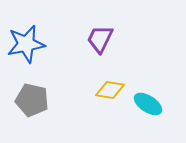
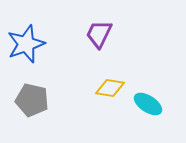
purple trapezoid: moved 1 px left, 5 px up
blue star: rotated 9 degrees counterclockwise
yellow diamond: moved 2 px up
